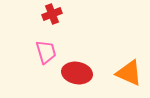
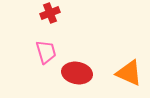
red cross: moved 2 px left, 1 px up
